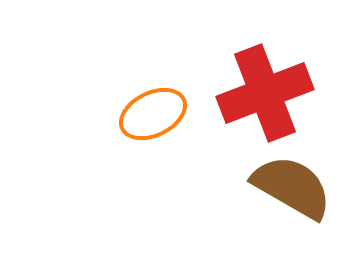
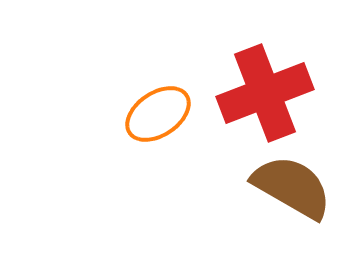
orange ellipse: moved 5 px right; rotated 8 degrees counterclockwise
